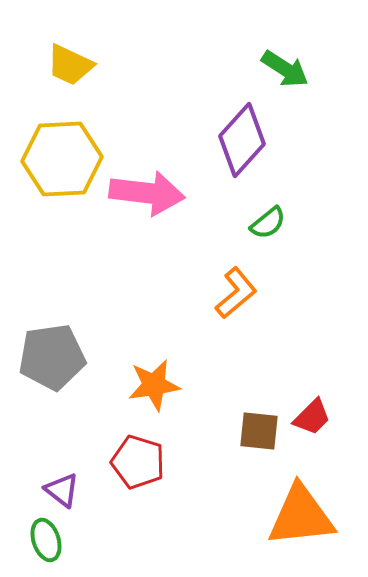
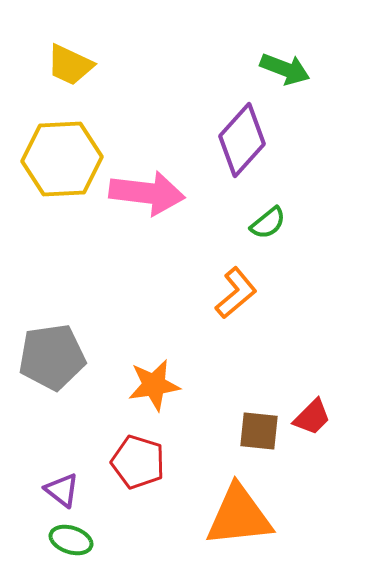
green arrow: rotated 12 degrees counterclockwise
orange triangle: moved 62 px left
green ellipse: moved 25 px right; rotated 54 degrees counterclockwise
